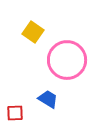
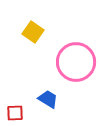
pink circle: moved 9 px right, 2 px down
